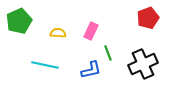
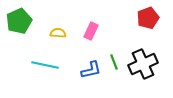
green line: moved 6 px right, 9 px down
